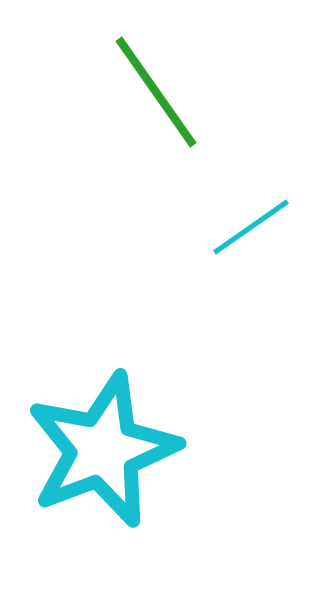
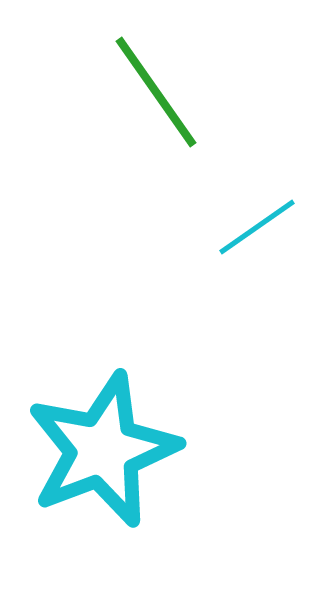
cyan line: moved 6 px right
